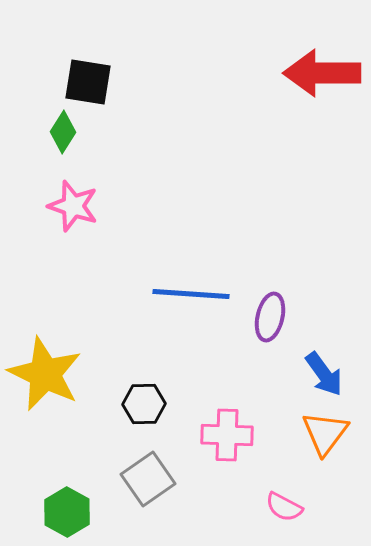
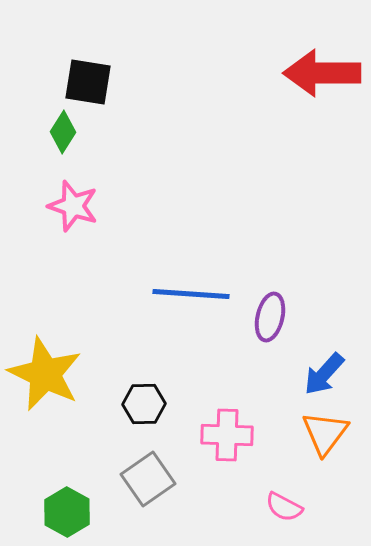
blue arrow: rotated 78 degrees clockwise
